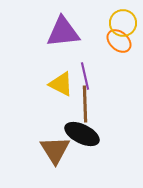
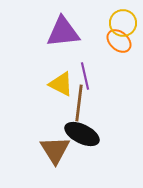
brown line: moved 6 px left, 1 px up; rotated 9 degrees clockwise
